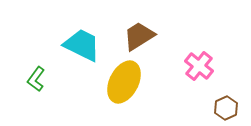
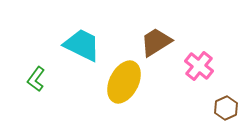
brown trapezoid: moved 17 px right, 6 px down
